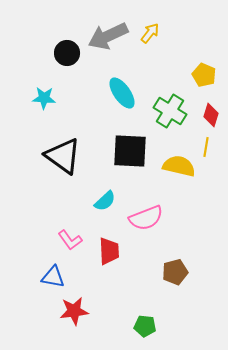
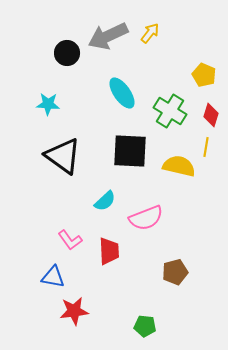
cyan star: moved 4 px right, 6 px down
